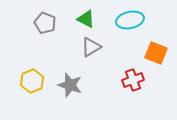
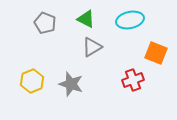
gray triangle: moved 1 px right
gray star: moved 1 px right, 1 px up
